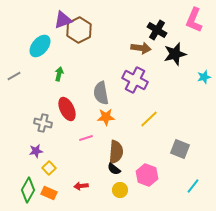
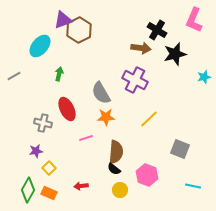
gray semicircle: rotated 20 degrees counterclockwise
cyan line: rotated 63 degrees clockwise
